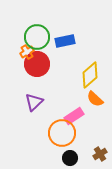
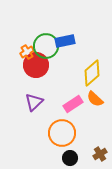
green circle: moved 9 px right, 9 px down
red circle: moved 1 px left, 1 px down
yellow diamond: moved 2 px right, 2 px up
pink rectangle: moved 1 px left, 12 px up
